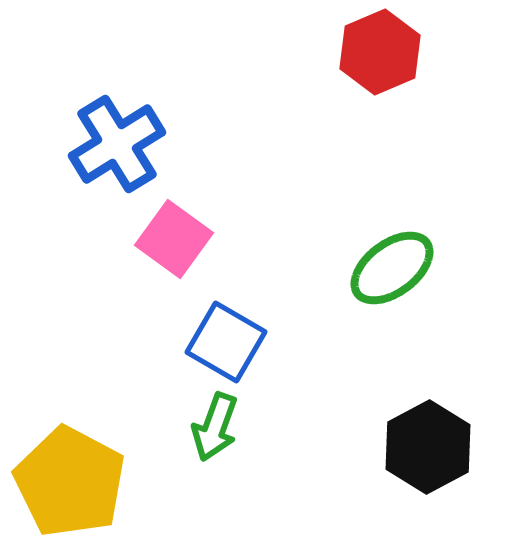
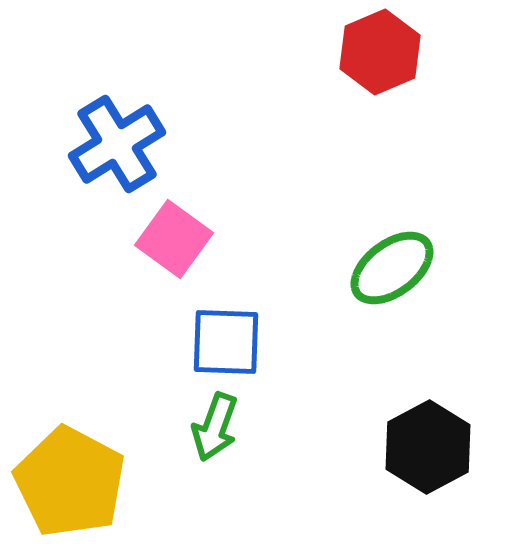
blue square: rotated 28 degrees counterclockwise
